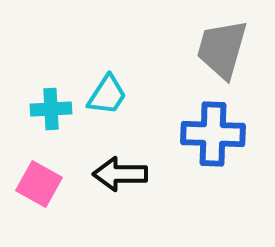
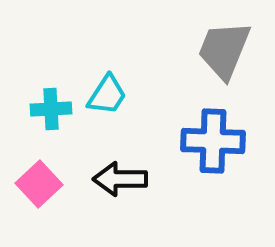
gray trapezoid: moved 2 px right, 1 px down; rotated 6 degrees clockwise
blue cross: moved 7 px down
black arrow: moved 5 px down
pink square: rotated 18 degrees clockwise
